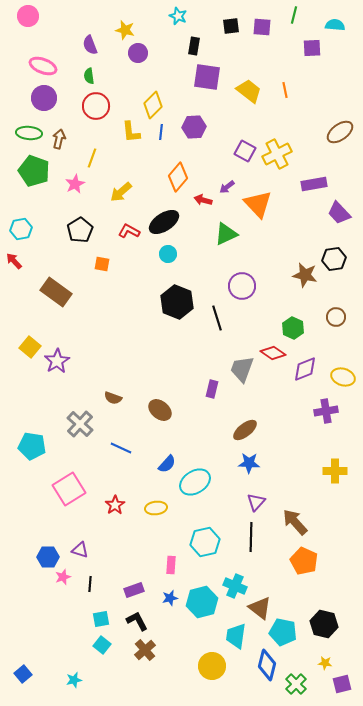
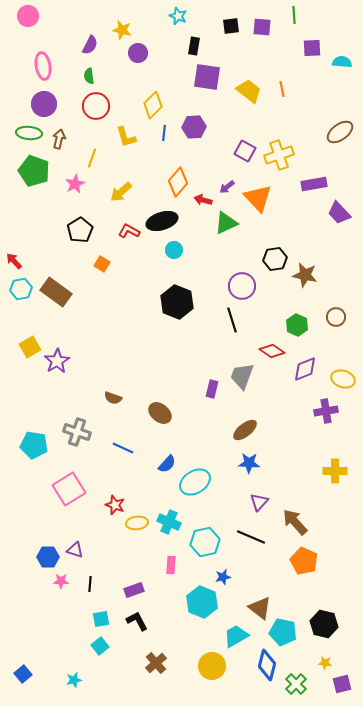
green line at (294, 15): rotated 18 degrees counterclockwise
cyan semicircle at (335, 25): moved 7 px right, 37 px down
yellow star at (125, 30): moved 3 px left
purple semicircle at (90, 45): rotated 132 degrees counterclockwise
pink ellipse at (43, 66): rotated 60 degrees clockwise
orange line at (285, 90): moved 3 px left, 1 px up
purple circle at (44, 98): moved 6 px down
yellow L-shape at (131, 132): moved 5 px left, 5 px down; rotated 10 degrees counterclockwise
blue line at (161, 132): moved 3 px right, 1 px down
yellow cross at (277, 154): moved 2 px right, 1 px down; rotated 8 degrees clockwise
orange diamond at (178, 177): moved 5 px down
orange triangle at (258, 204): moved 6 px up
black ellipse at (164, 222): moved 2 px left, 1 px up; rotated 16 degrees clockwise
cyan hexagon at (21, 229): moved 60 px down
green triangle at (226, 234): moved 11 px up
cyan circle at (168, 254): moved 6 px right, 4 px up
black hexagon at (334, 259): moved 59 px left
orange square at (102, 264): rotated 21 degrees clockwise
black line at (217, 318): moved 15 px right, 2 px down
green hexagon at (293, 328): moved 4 px right, 3 px up
yellow square at (30, 347): rotated 20 degrees clockwise
red diamond at (273, 353): moved 1 px left, 2 px up
gray trapezoid at (242, 369): moved 7 px down
yellow ellipse at (343, 377): moved 2 px down
brown ellipse at (160, 410): moved 3 px down
gray cross at (80, 424): moved 3 px left, 8 px down; rotated 24 degrees counterclockwise
cyan pentagon at (32, 446): moved 2 px right, 1 px up
blue line at (121, 448): moved 2 px right
purple triangle at (256, 502): moved 3 px right
red star at (115, 505): rotated 18 degrees counterclockwise
yellow ellipse at (156, 508): moved 19 px left, 15 px down
black line at (251, 537): rotated 68 degrees counterclockwise
purple triangle at (80, 550): moved 5 px left
pink star at (63, 577): moved 2 px left, 4 px down; rotated 21 degrees clockwise
cyan cross at (235, 586): moved 66 px left, 64 px up
blue star at (170, 598): moved 53 px right, 21 px up
cyan hexagon at (202, 602): rotated 24 degrees counterclockwise
cyan trapezoid at (236, 636): rotated 52 degrees clockwise
cyan square at (102, 645): moved 2 px left, 1 px down; rotated 12 degrees clockwise
brown cross at (145, 650): moved 11 px right, 13 px down
